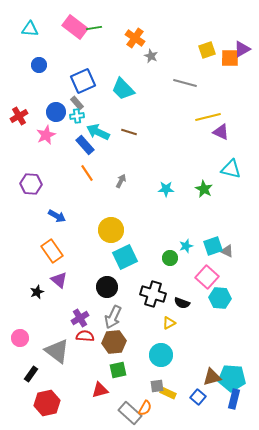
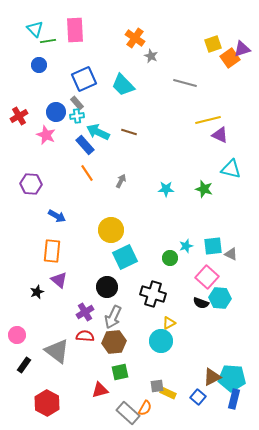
pink rectangle at (75, 27): moved 3 px down; rotated 50 degrees clockwise
green line at (94, 28): moved 46 px left, 13 px down
cyan triangle at (30, 29): moved 5 px right; rotated 42 degrees clockwise
purple triangle at (242, 49): rotated 12 degrees clockwise
yellow square at (207, 50): moved 6 px right, 6 px up
orange square at (230, 58): rotated 36 degrees counterclockwise
blue square at (83, 81): moved 1 px right, 2 px up
cyan trapezoid at (123, 89): moved 4 px up
yellow line at (208, 117): moved 3 px down
purple triangle at (221, 132): moved 1 px left, 3 px down
pink star at (46, 135): rotated 24 degrees counterclockwise
green star at (204, 189): rotated 12 degrees counterclockwise
cyan square at (213, 246): rotated 12 degrees clockwise
orange rectangle at (52, 251): rotated 40 degrees clockwise
gray triangle at (227, 251): moved 4 px right, 3 px down
black semicircle at (182, 303): moved 19 px right
purple cross at (80, 318): moved 5 px right, 6 px up
pink circle at (20, 338): moved 3 px left, 3 px up
cyan circle at (161, 355): moved 14 px up
green square at (118, 370): moved 2 px right, 2 px down
black rectangle at (31, 374): moved 7 px left, 9 px up
brown triangle at (212, 377): rotated 12 degrees counterclockwise
red hexagon at (47, 403): rotated 20 degrees counterclockwise
gray rectangle at (130, 413): moved 2 px left
